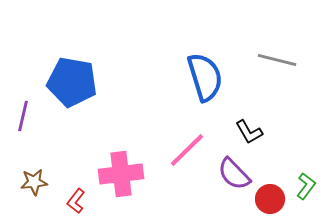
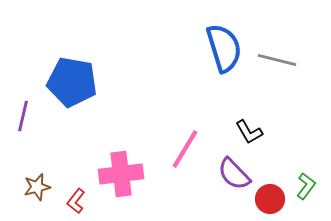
blue semicircle: moved 19 px right, 29 px up
pink line: moved 2 px left, 1 px up; rotated 15 degrees counterclockwise
brown star: moved 3 px right, 5 px down; rotated 8 degrees counterclockwise
